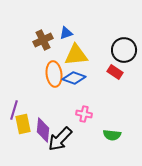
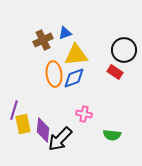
blue triangle: moved 1 px left
blue diamond: rotated 40 degrees counterclockwise
